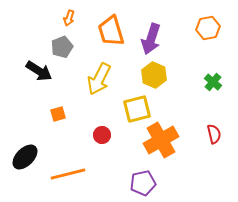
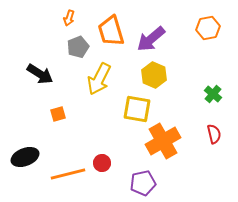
purple arrow: rotated 32 degrees clockwise
gray pentagon: moved 16 px right
black arrow: moved 1 px right, 3 px down
green cross: moved 12 px down
yellow square: rotated 24 degrees clockwise
red circle: moved 28 px down
orange cross: moved 2 px right, 1 px down
black ellipse: rotated 24 degrees clockwise
